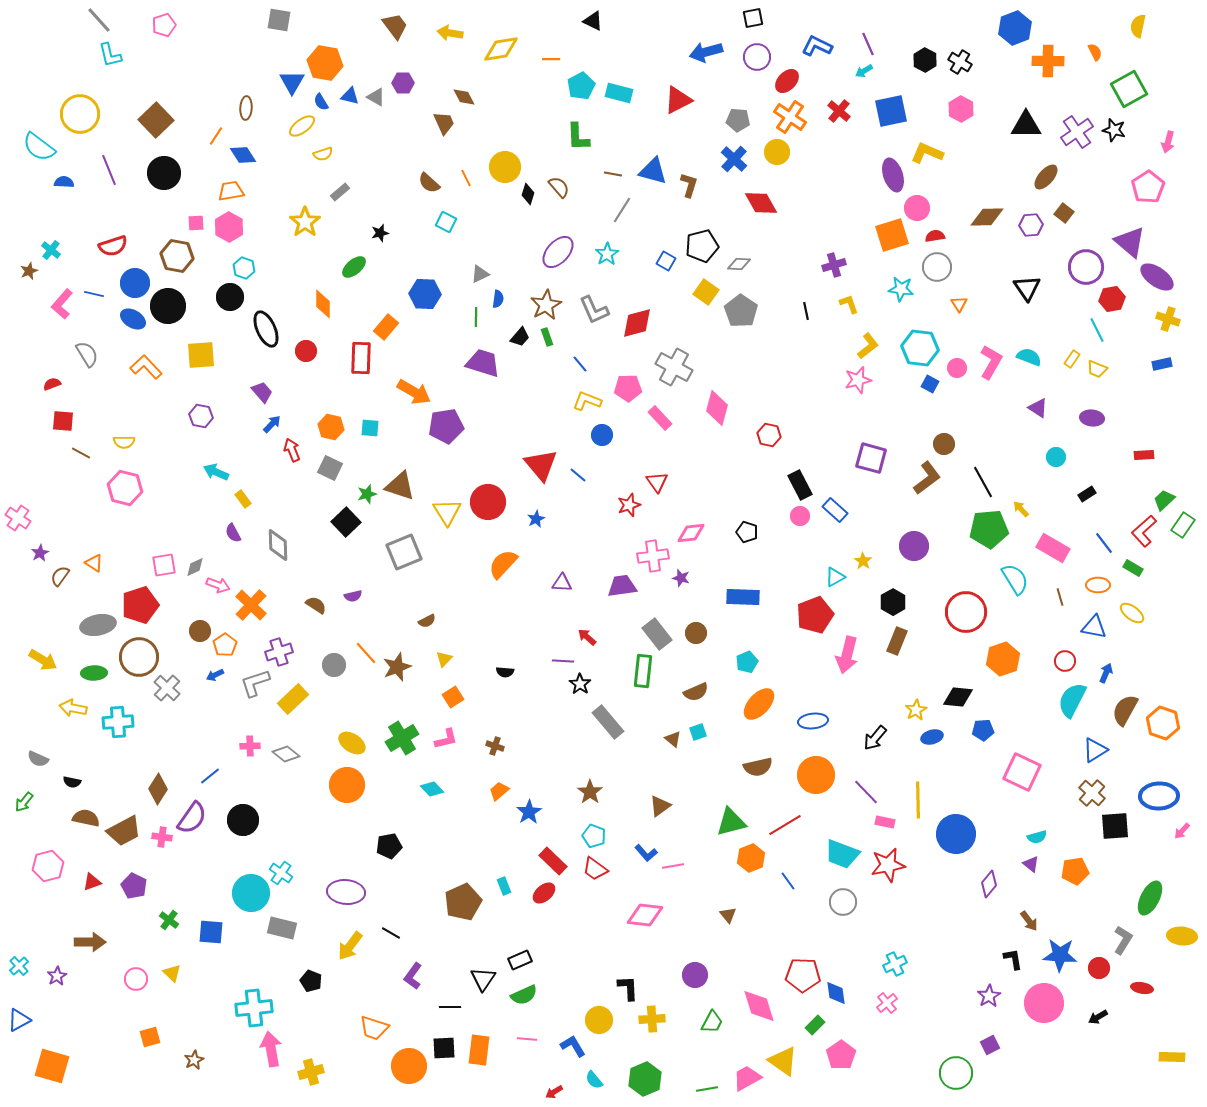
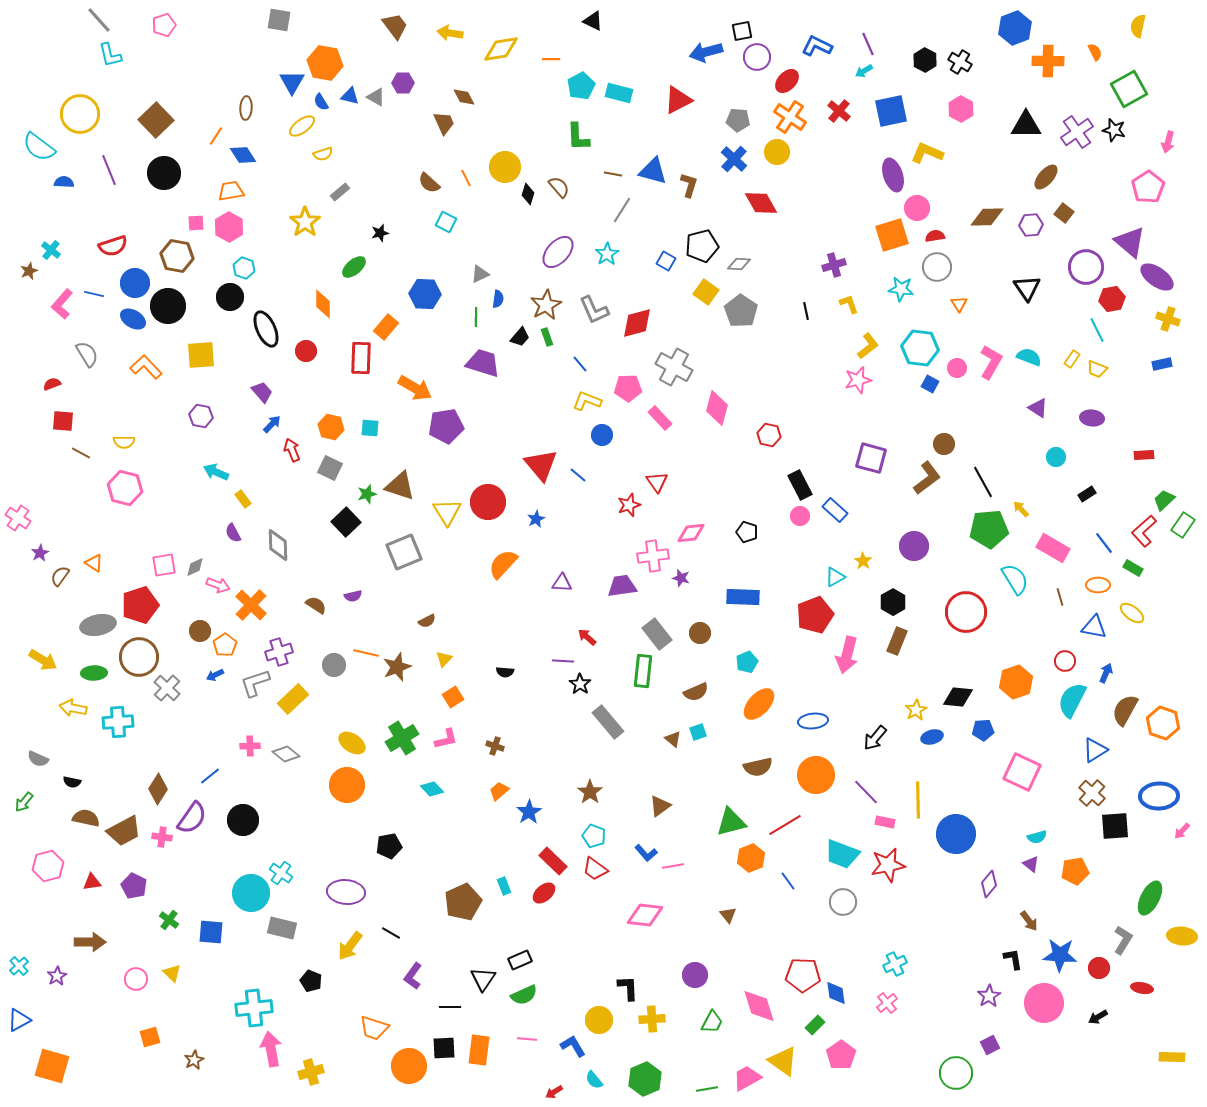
black square at (753, 18): moved 11 px left, 13 px down
orange arrow at (414, 392): moved 1 px right, 4 px up
brown circle at (696, 633): moved 4 px right
orange line at (366, 653): rotated 35 degrees counterclockwise
orange hexagon at (1003, 659): moved 13 px right, 23 px down
red triangle at (92, 882): rotated 12 degrees clockwise
